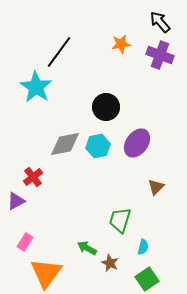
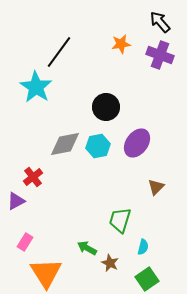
orange triangle: rotated 8 degrees counterclockwise
